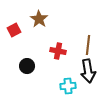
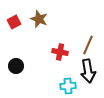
brown star: rotated 12 degrees counterclockwise
red square: moved 8 px up
brown line: rotated 18 degrees clockwise
red cross: moved 2 px right, 1 px down
black circle: moved 11 px left
